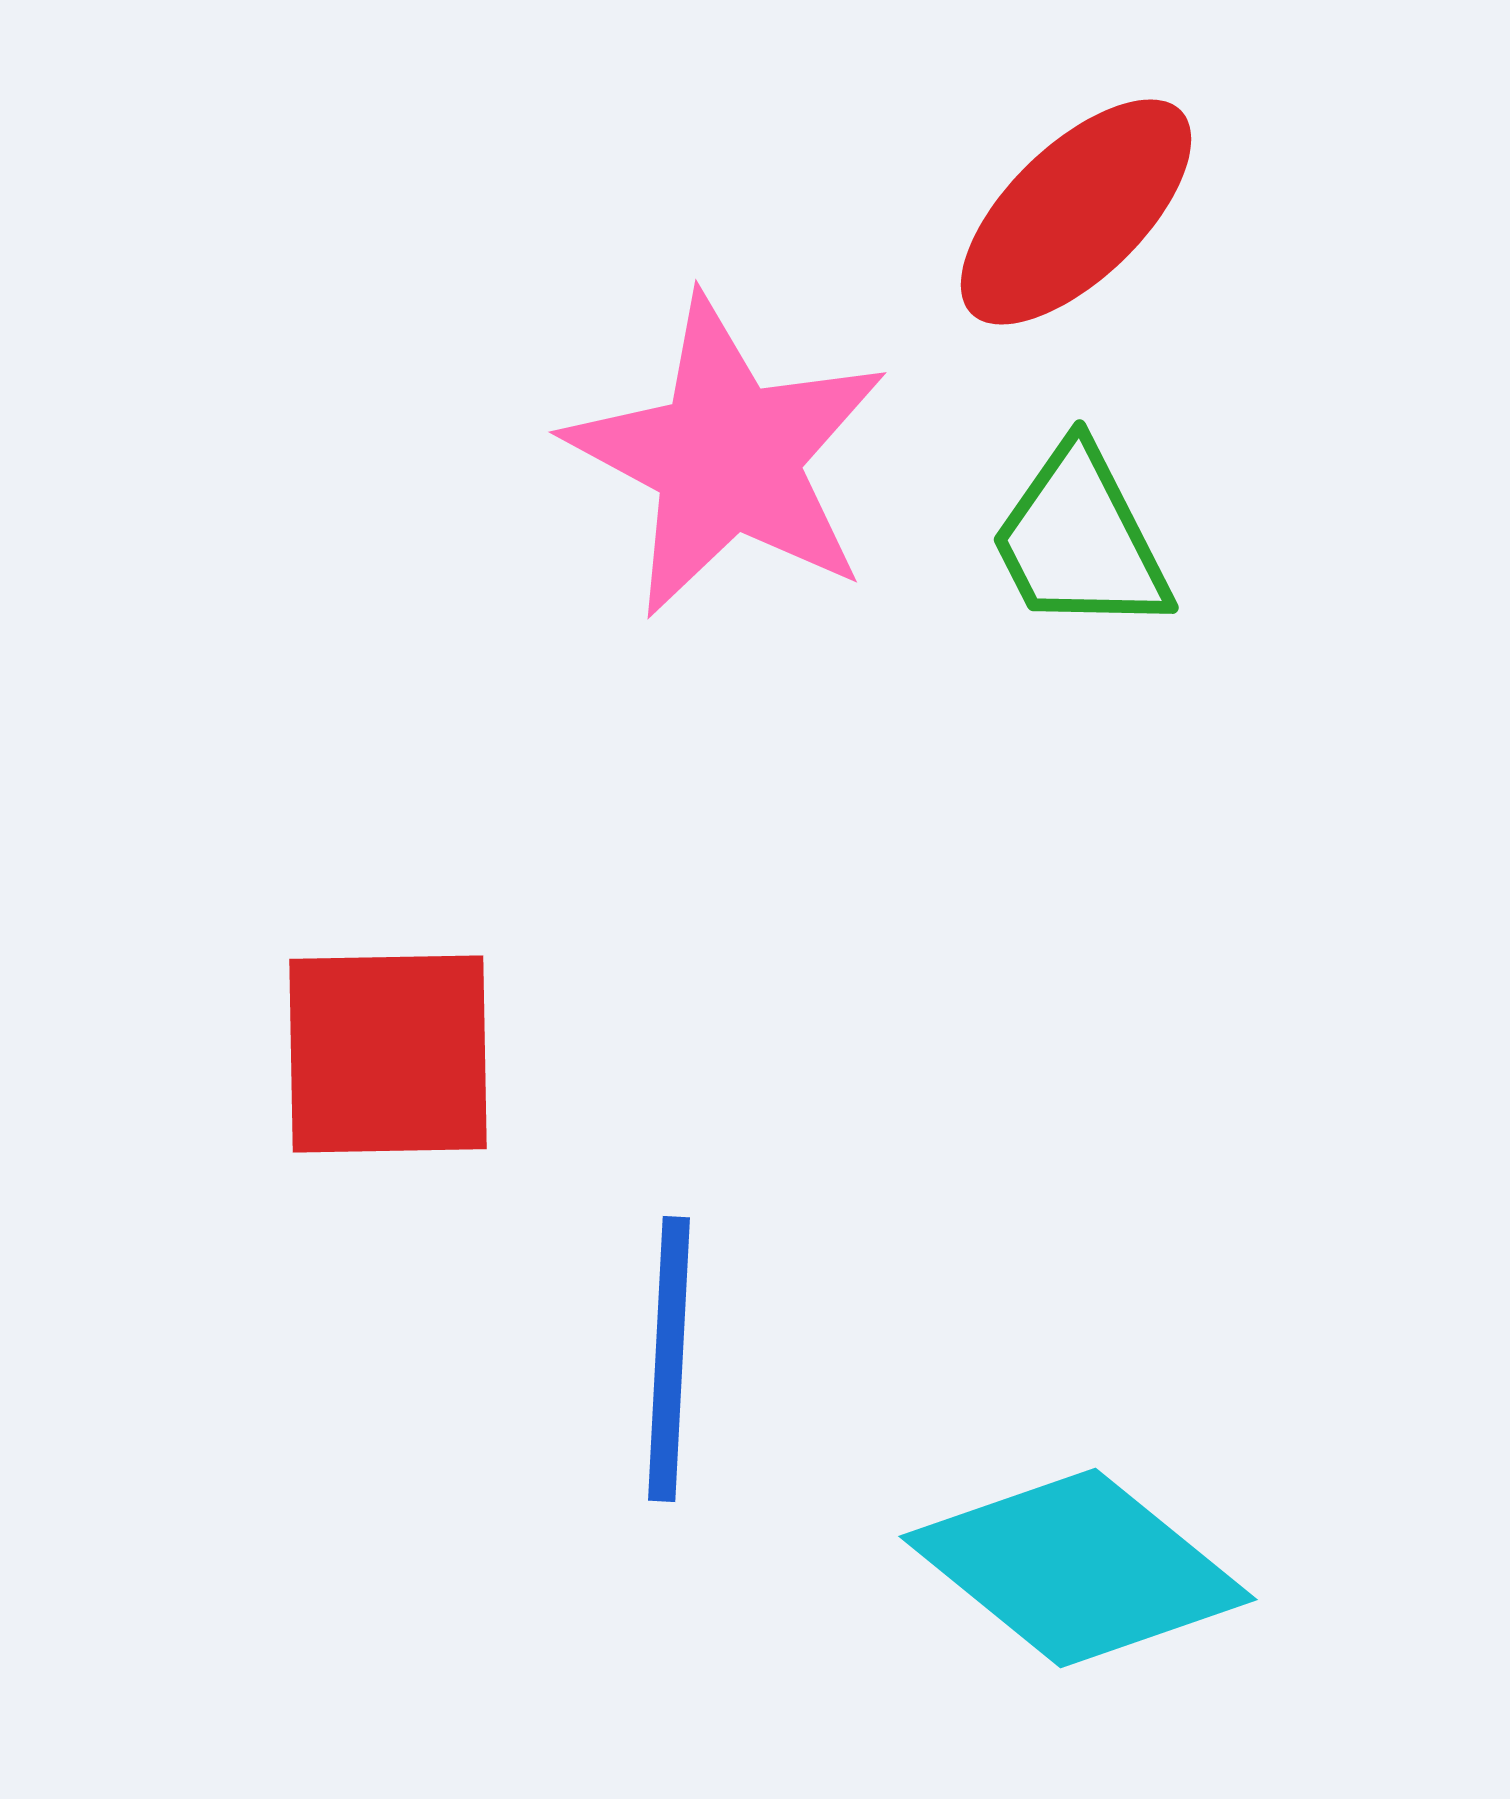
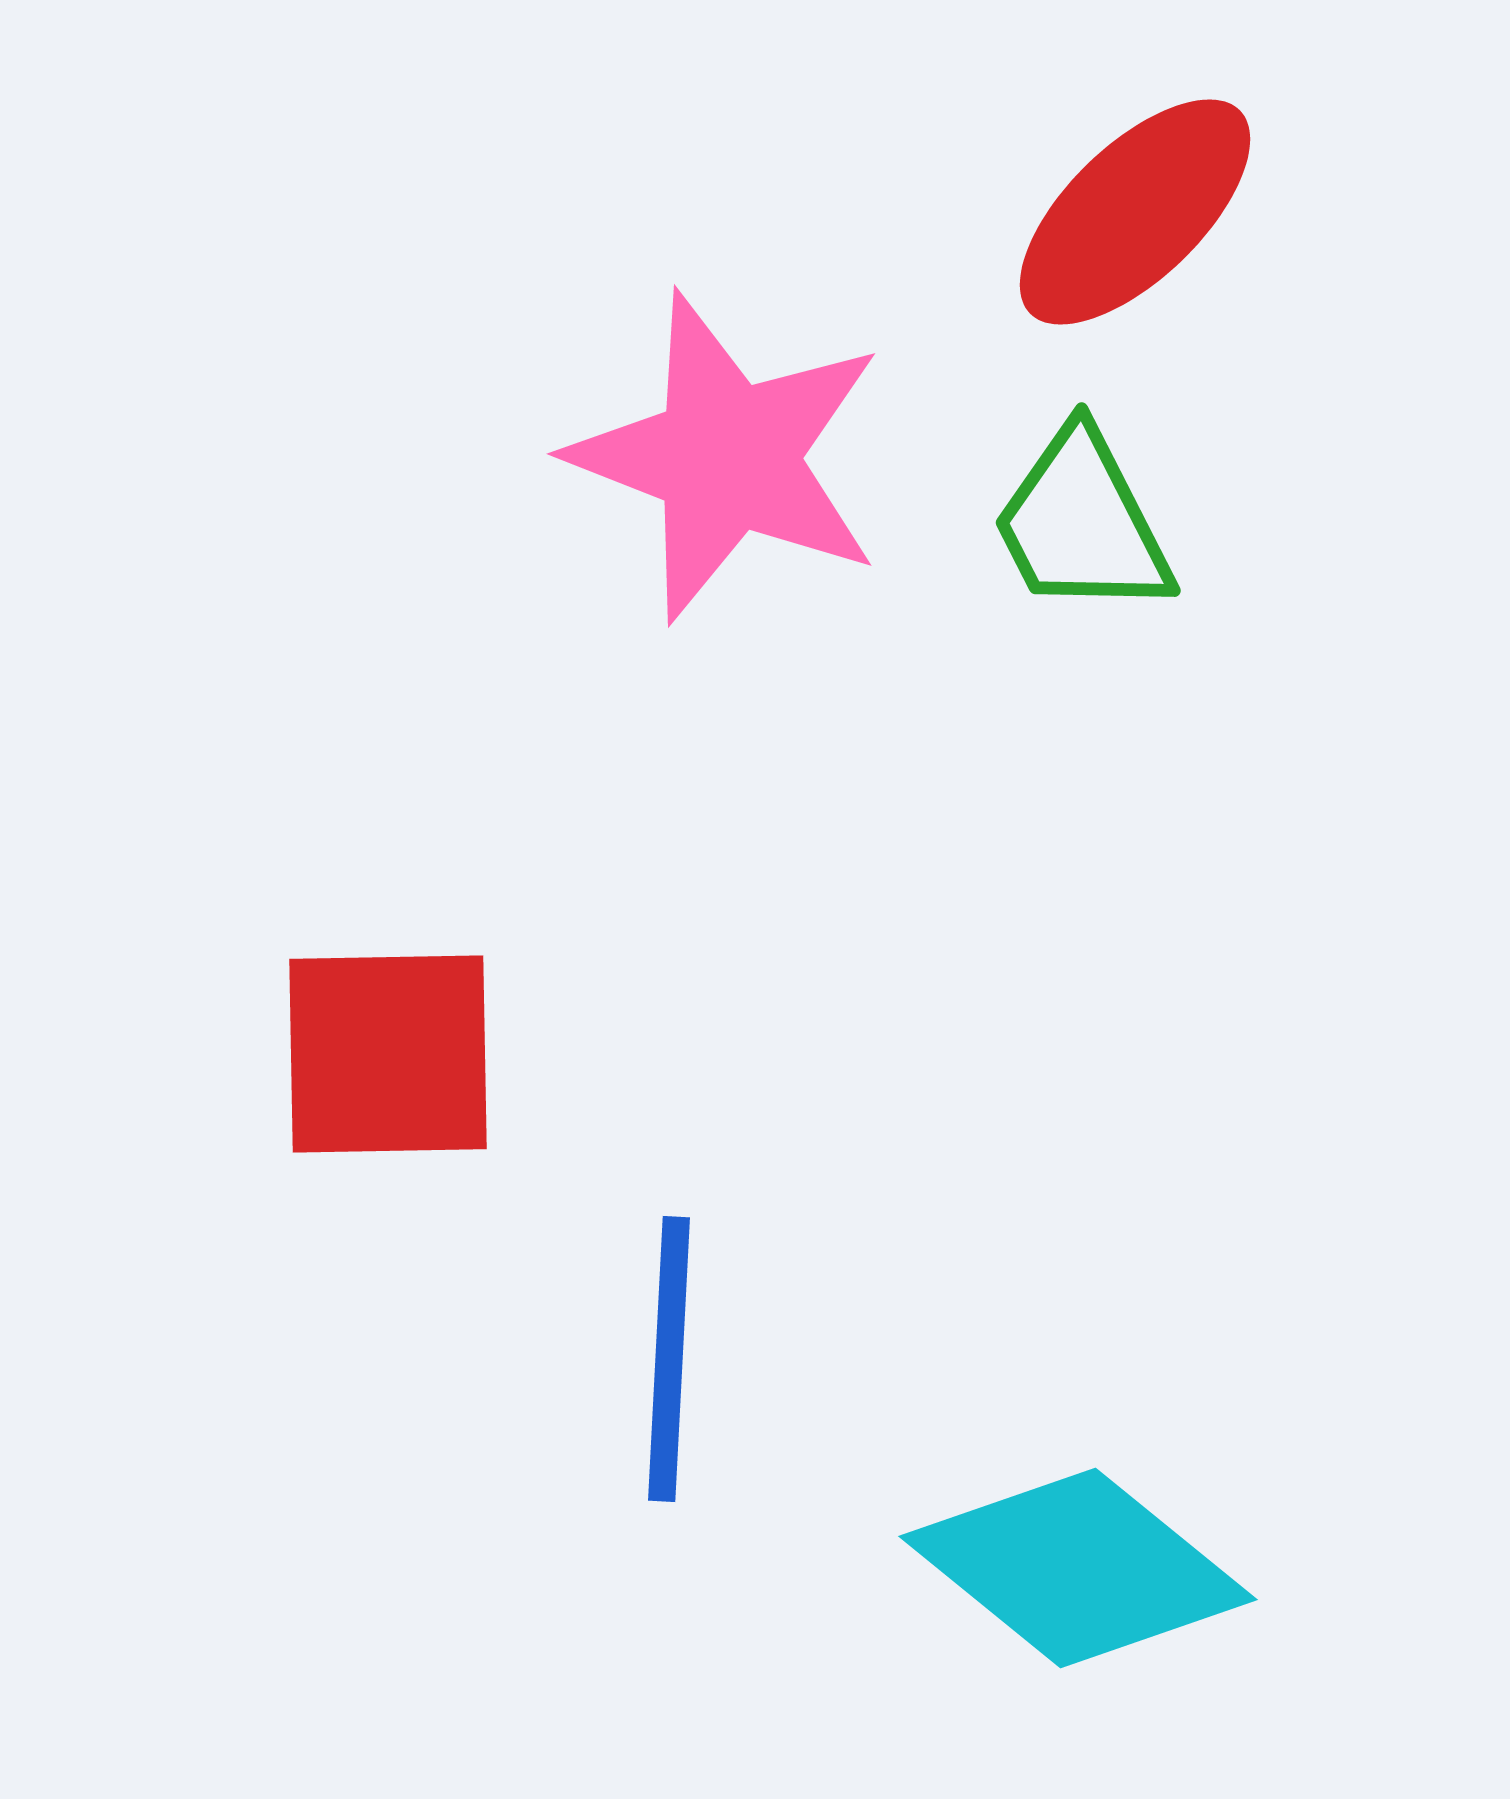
red ellipse: moved 59 px right
pink star: rotated 7 degrees counterclockwise
green trapezoid: moved 2 px right, 17 px up
